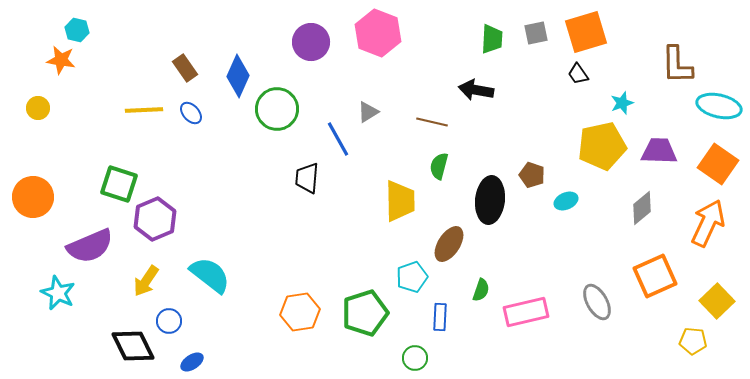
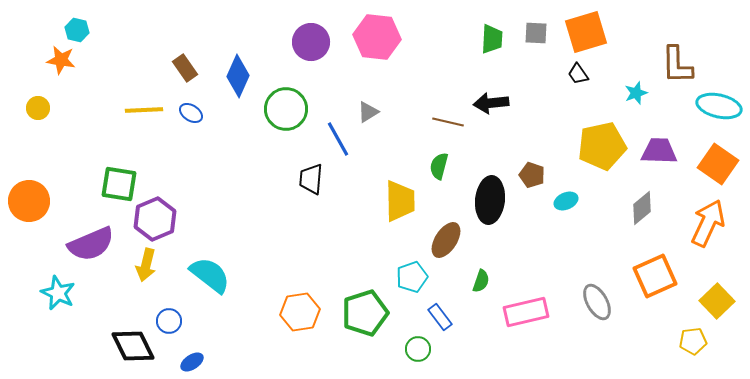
pink hexagon at (378, 33): moved 1 px left, 4 px down; rotated 15 degrees counterclockwise
gray square at (536, 33): rotated 15 degrees clockwise
black arrow at (476, 90): moved 15 px right, 13 px down; rotated 16 degrees counterclockwise
cyan star at (622, 103): moved 14 px right, 10 px up
green circle at (277, 109): moved 9 px right
blue ellipse at (191, 113): rotated 15 degrees counterclockwise
brown line at (432, 122): moved 16 px right
black trapezoid at (307, 178): moved 4 px right, 1 px down
green square at (119, 184): rotated 9 degrees counterclockwise
orange circle at (33, 197): moved 4 px left, 4 px down
brown ellipse at (449, 244): moved 3 px left, 4 px up
purple semicircle at (90, 246): moved 1 px right, 2 px up
yellow arrow at (146, 281): moved 16 px up; rotated 20 degrees counterclockwise
green semicircle at (481, 290): moved 9 px up
blue rectangle at (440, 317): rotated 40 degrees counterclockwise
yellow pentagon at (693, 341): rotated 12 degrees counterclockwise
green circle at (415, 358): moved 3 px right, 9 px up
